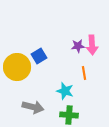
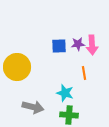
purple star: moved 2 px up
blue square: moved 20 px right, 10 px up; rotated 28 degrees clockwise
cyan star: moved 2 px down
